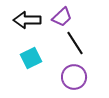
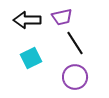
purple trapezoid: rotated 30 degrees clockwise
purple circle: moved 1 px right
